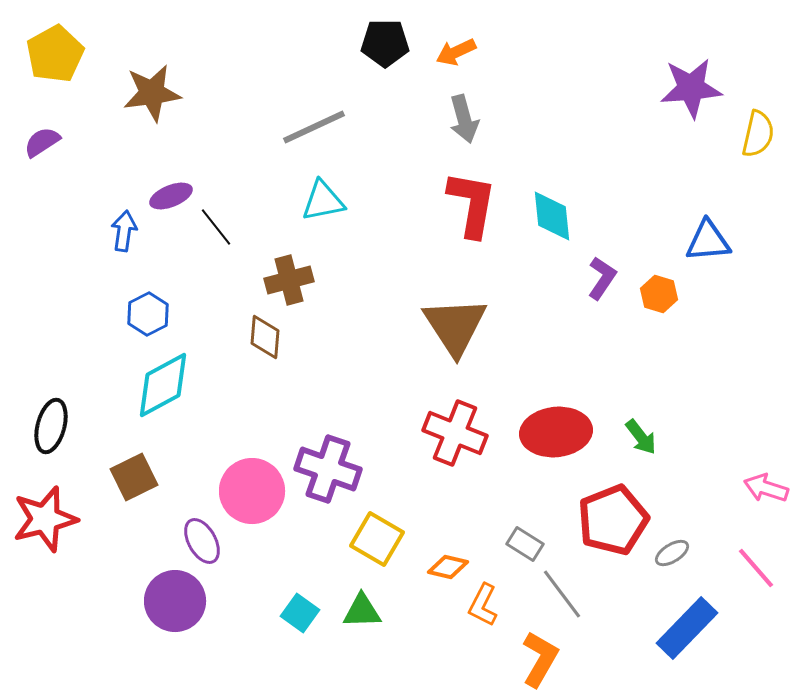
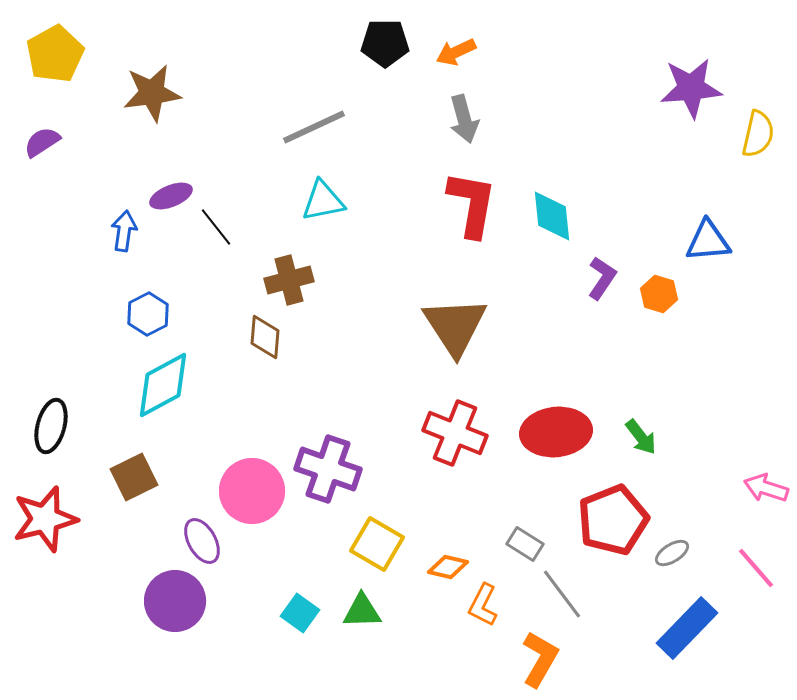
yellow square at (377, 539): moved 5 px down
